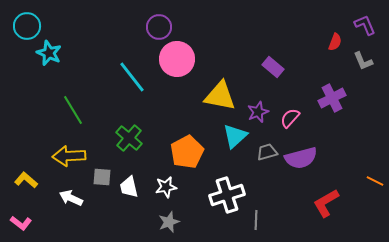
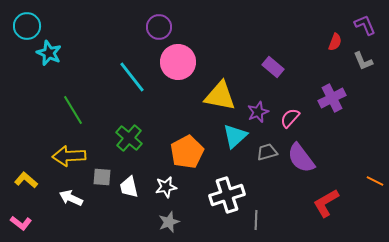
pink circle: moved 1 px right, 3 px down
purple semicircle: rotated 68 degrees clockwise
